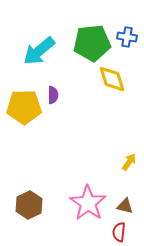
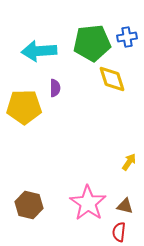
blue cross: rotated 18 degrees counterclockwise
cyan arrow: rotated 36 degrees clockwise
purple semicircle: moved 2 px right, 7 px up
brown hexagon: rotated 20 degrees counterclockwise
